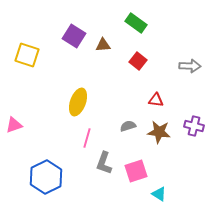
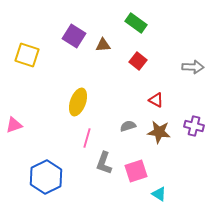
gray arrow: moved 3 px right, 1 px down
red triangle: rotated 21 degrees clockwise
